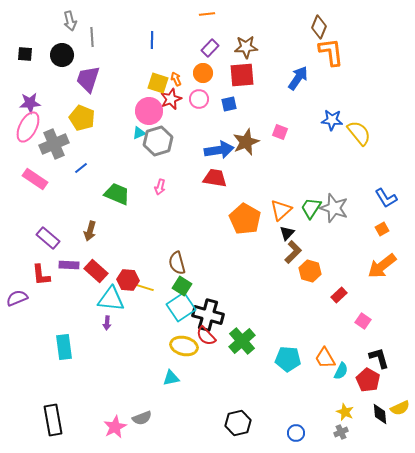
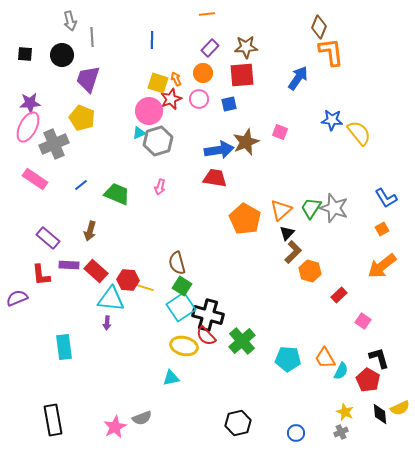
blue line at (81, 168): moved 17 px down
